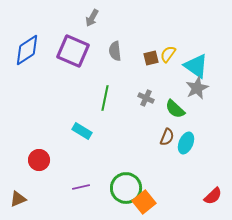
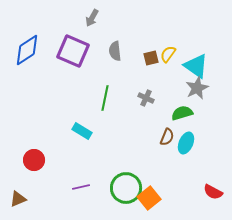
green semicircle: moved 7 px right, 4 px down; rotated 120 degrees clockwise
red circle: moved 5 px left
red semicircle: moved 4 px up; rotated 72 degrees clockwise
orange square: moved 5 px right, 4 px up
